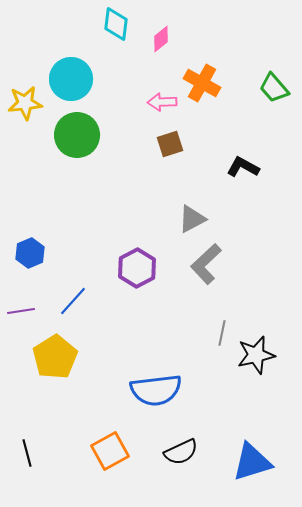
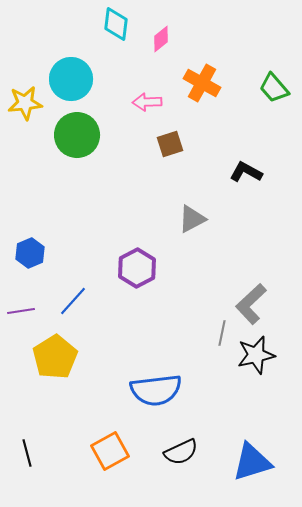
pink arrow: moved 15 px left
black L-shape: moved 3 px right, 5 px down
gray L-shape: moved 45 px right, 40 px down
